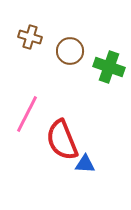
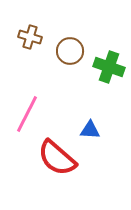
red semicircle: moved 5 px left, 18 px down; rotated 27 degrees counterclockwise
blue triangle: moved 5 px right, 34 px up
